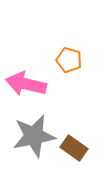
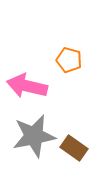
pink arrow: moved 1 px right, 2 px down
